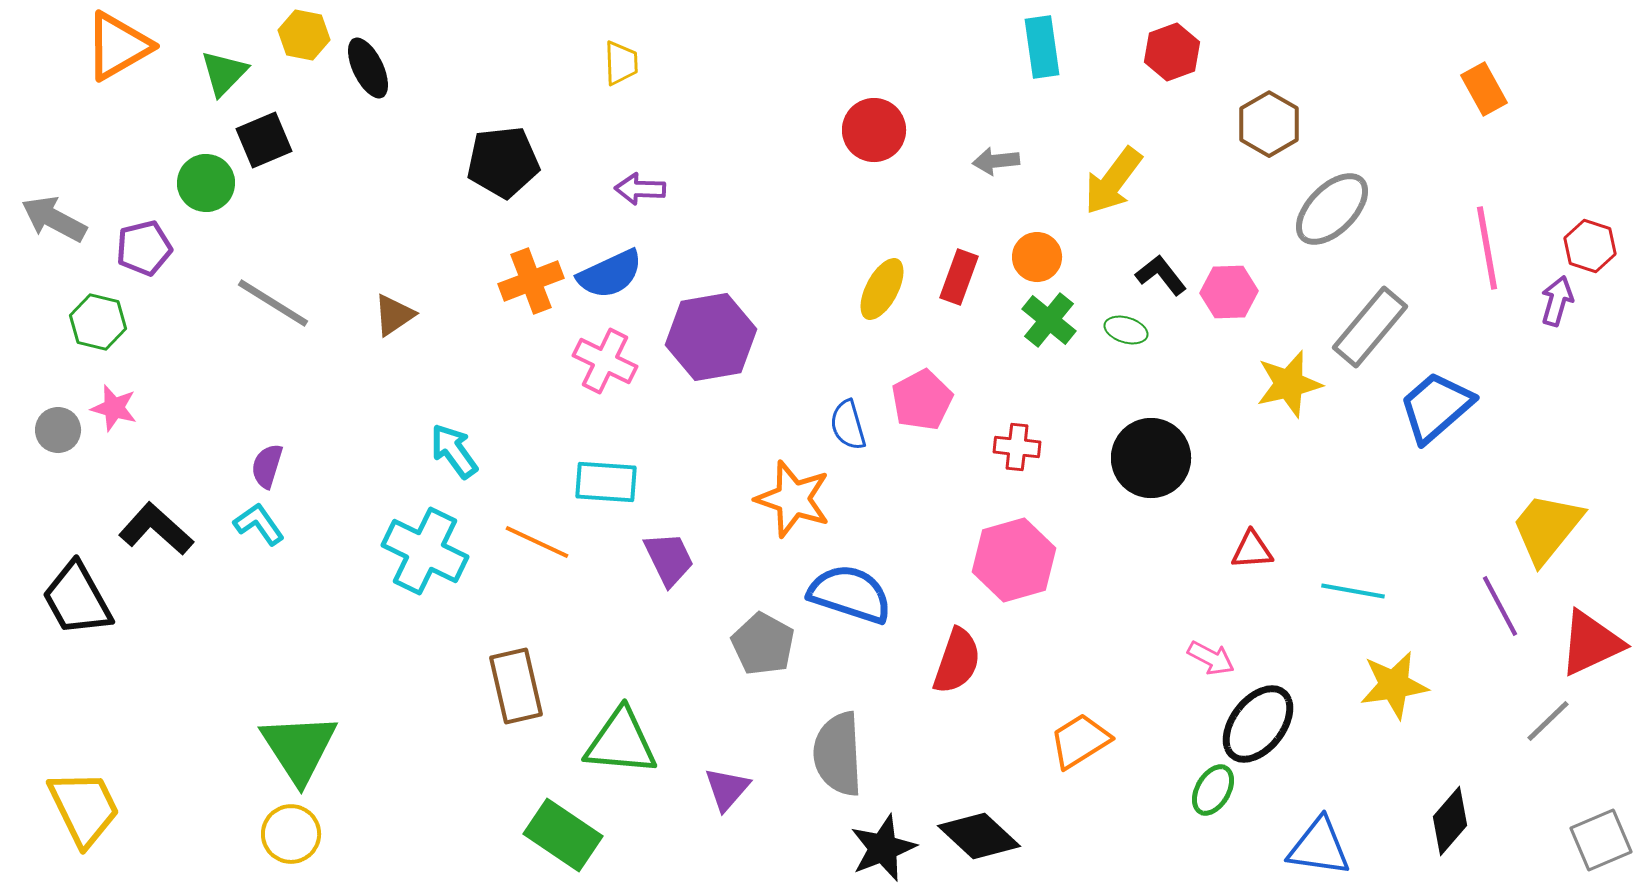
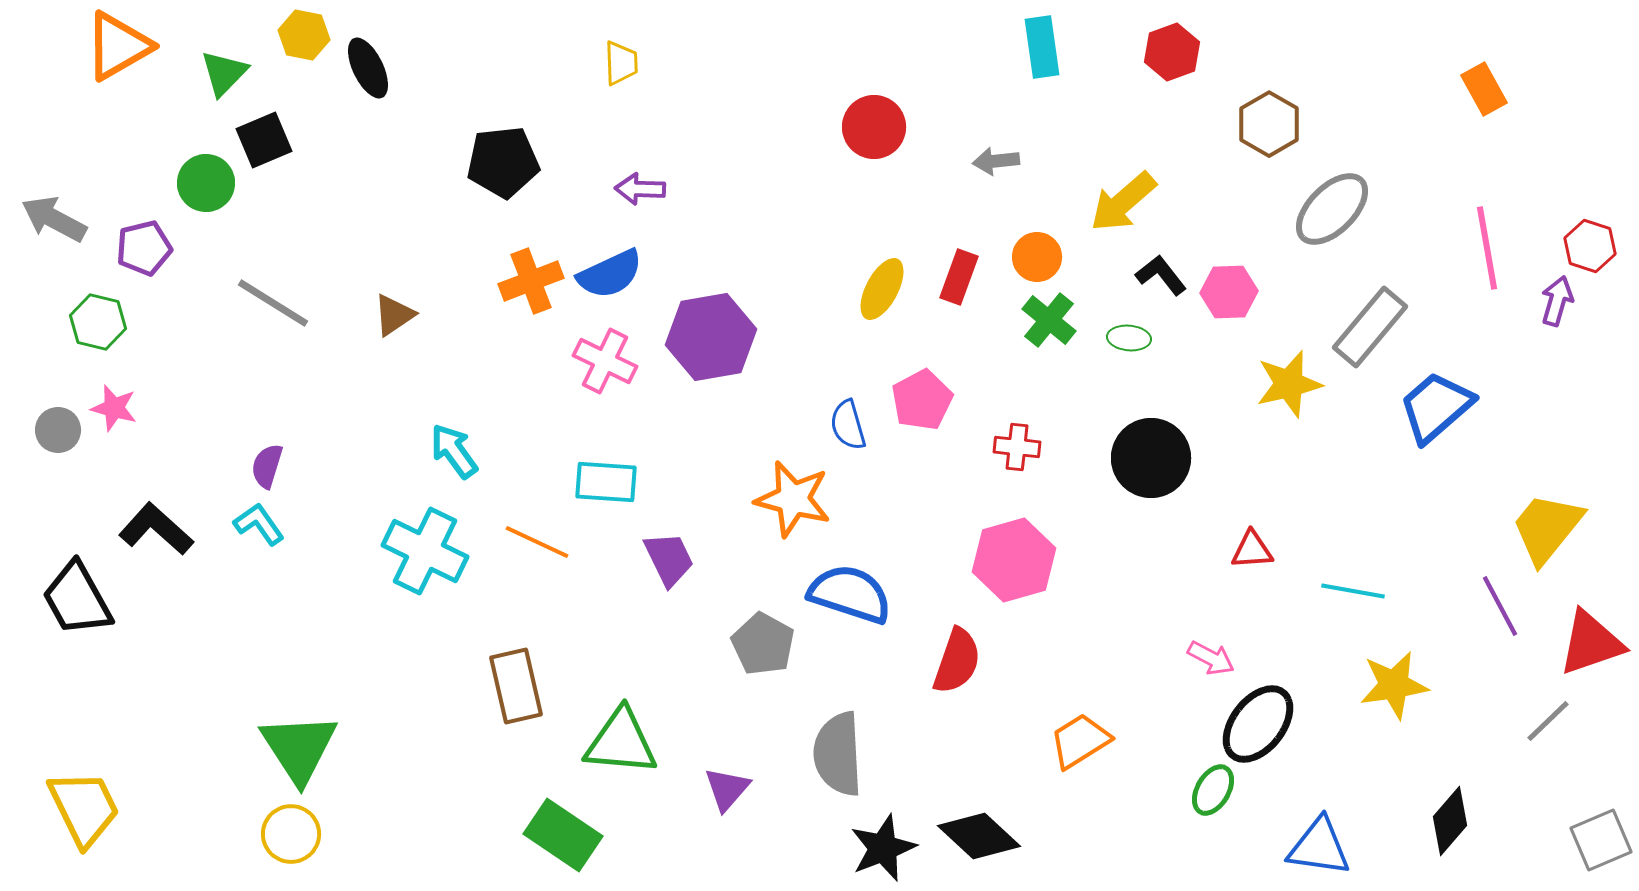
red circle at (874, 130): moved 3 px up
yellow arrow at (1113, 181): moved 10 px right, 21 px down; rotated 12 degrees clockwise
green ellipse at (1126, 330): moved 3 px right, 8 px down; rotated 12 degrees counterclockwise
orange star at (793, 499): rotated 4 degrees counterclockwise
red triangle at (1591, 643): rotated 6 degrees clockwise
